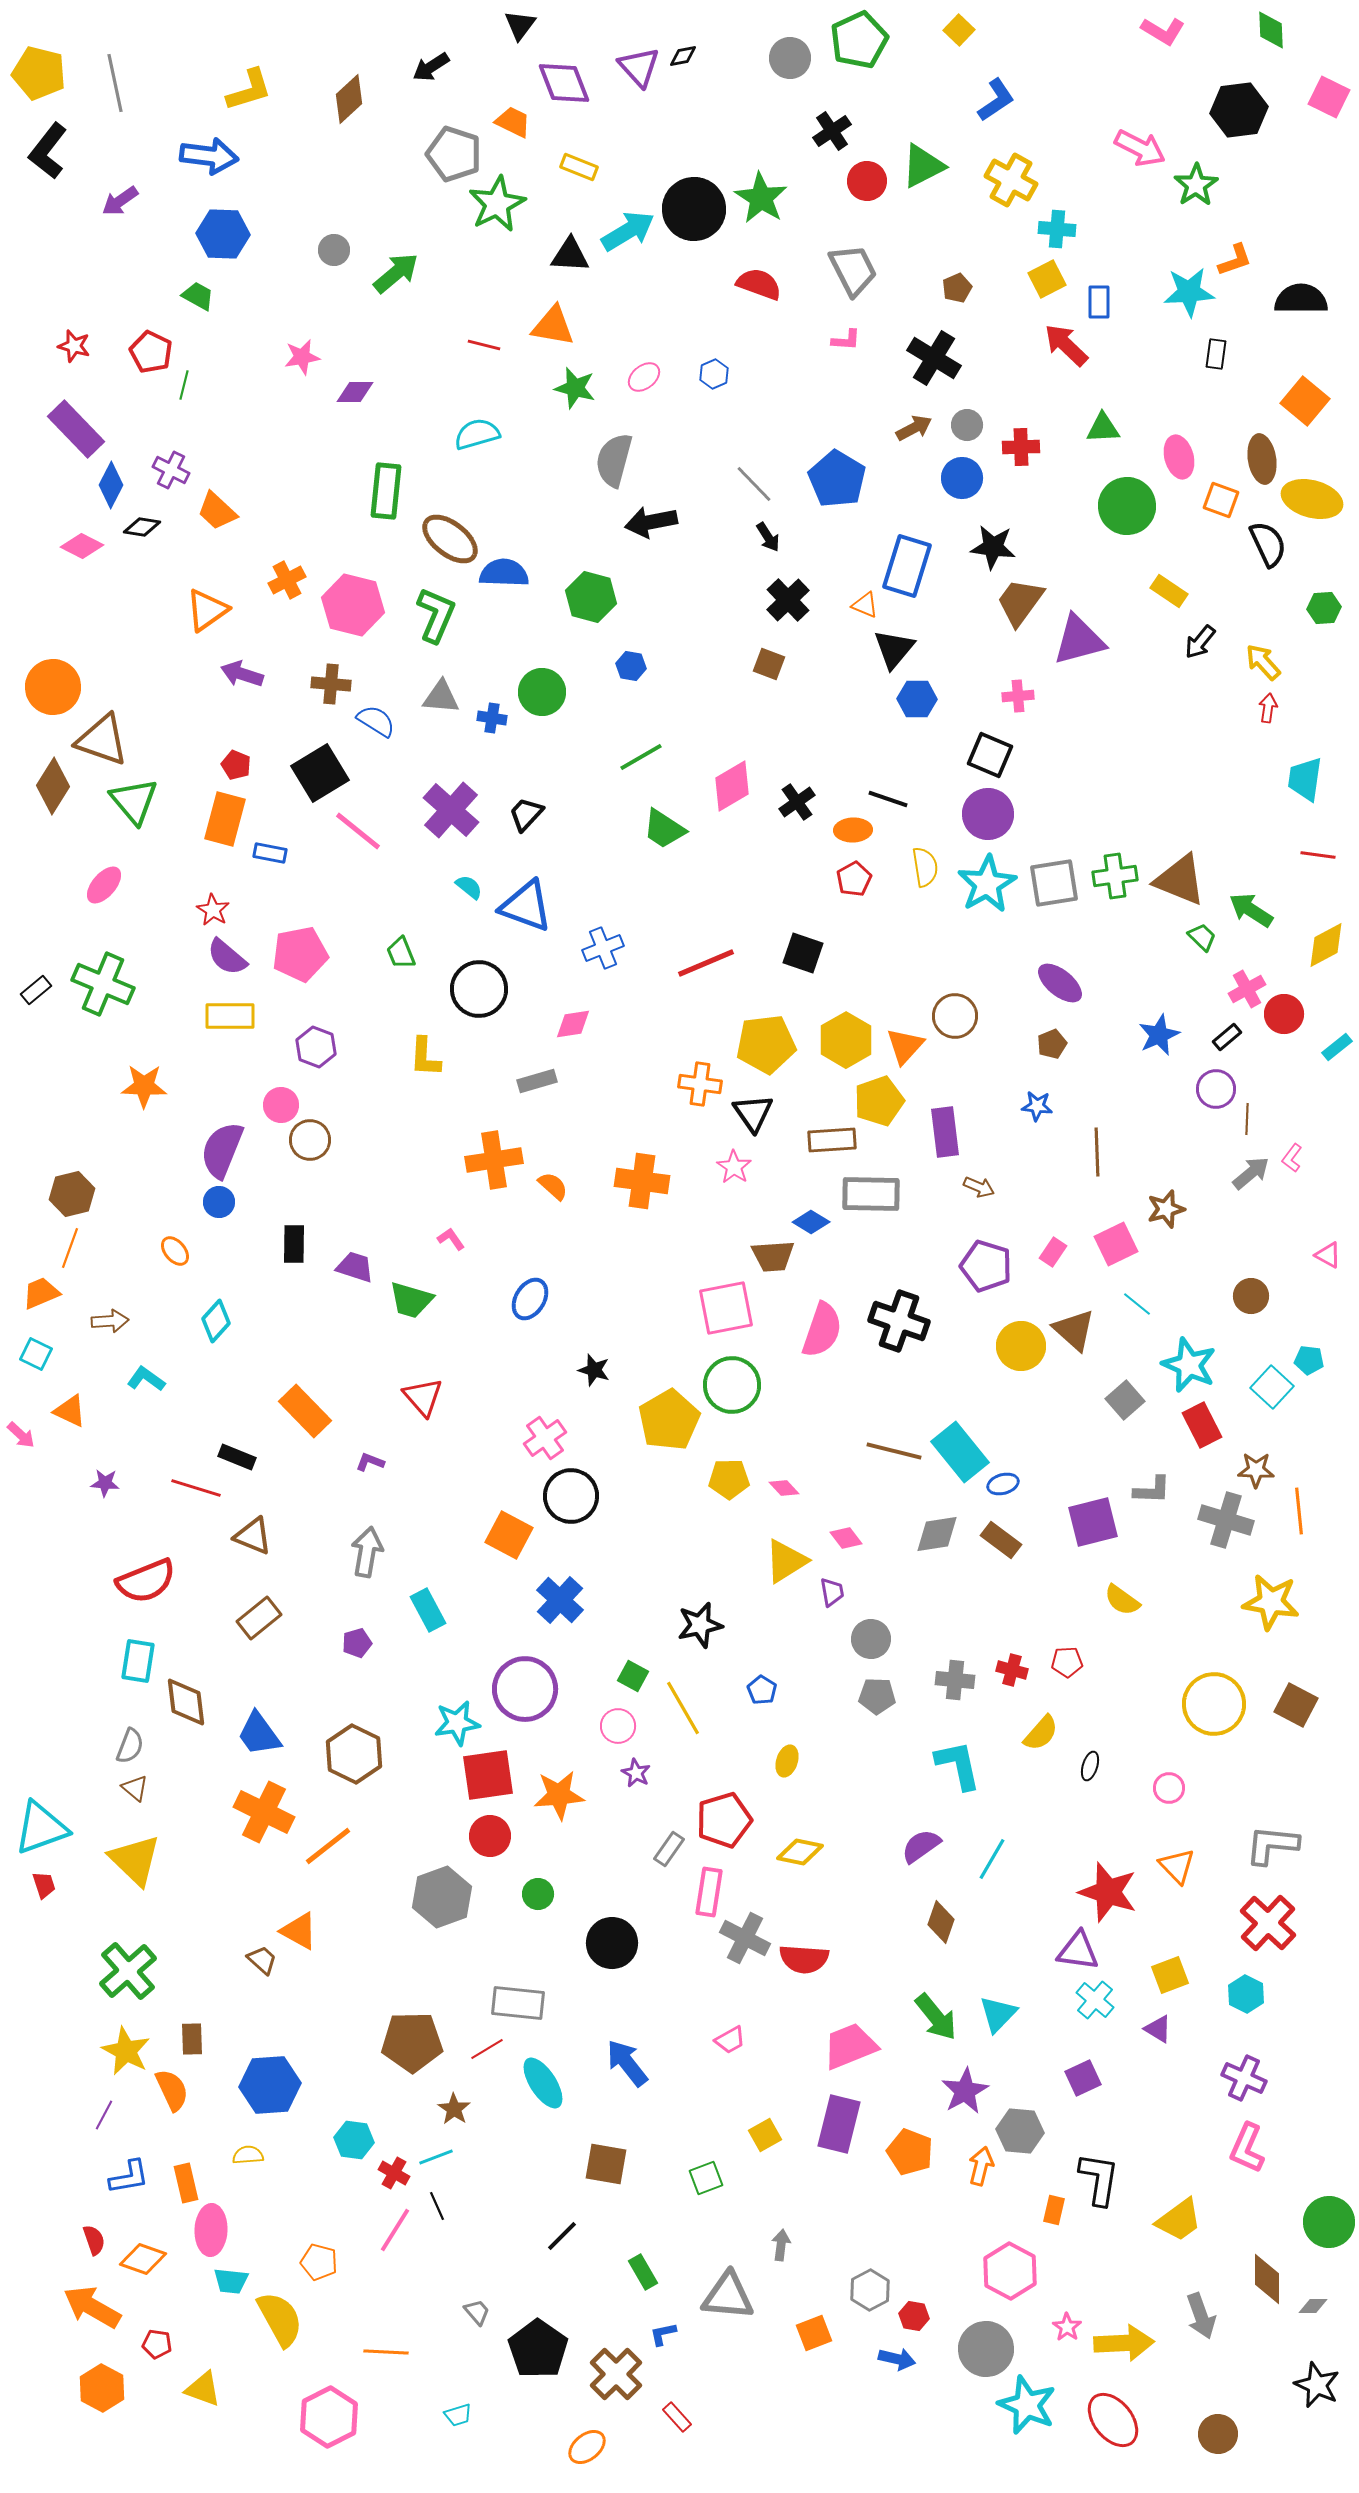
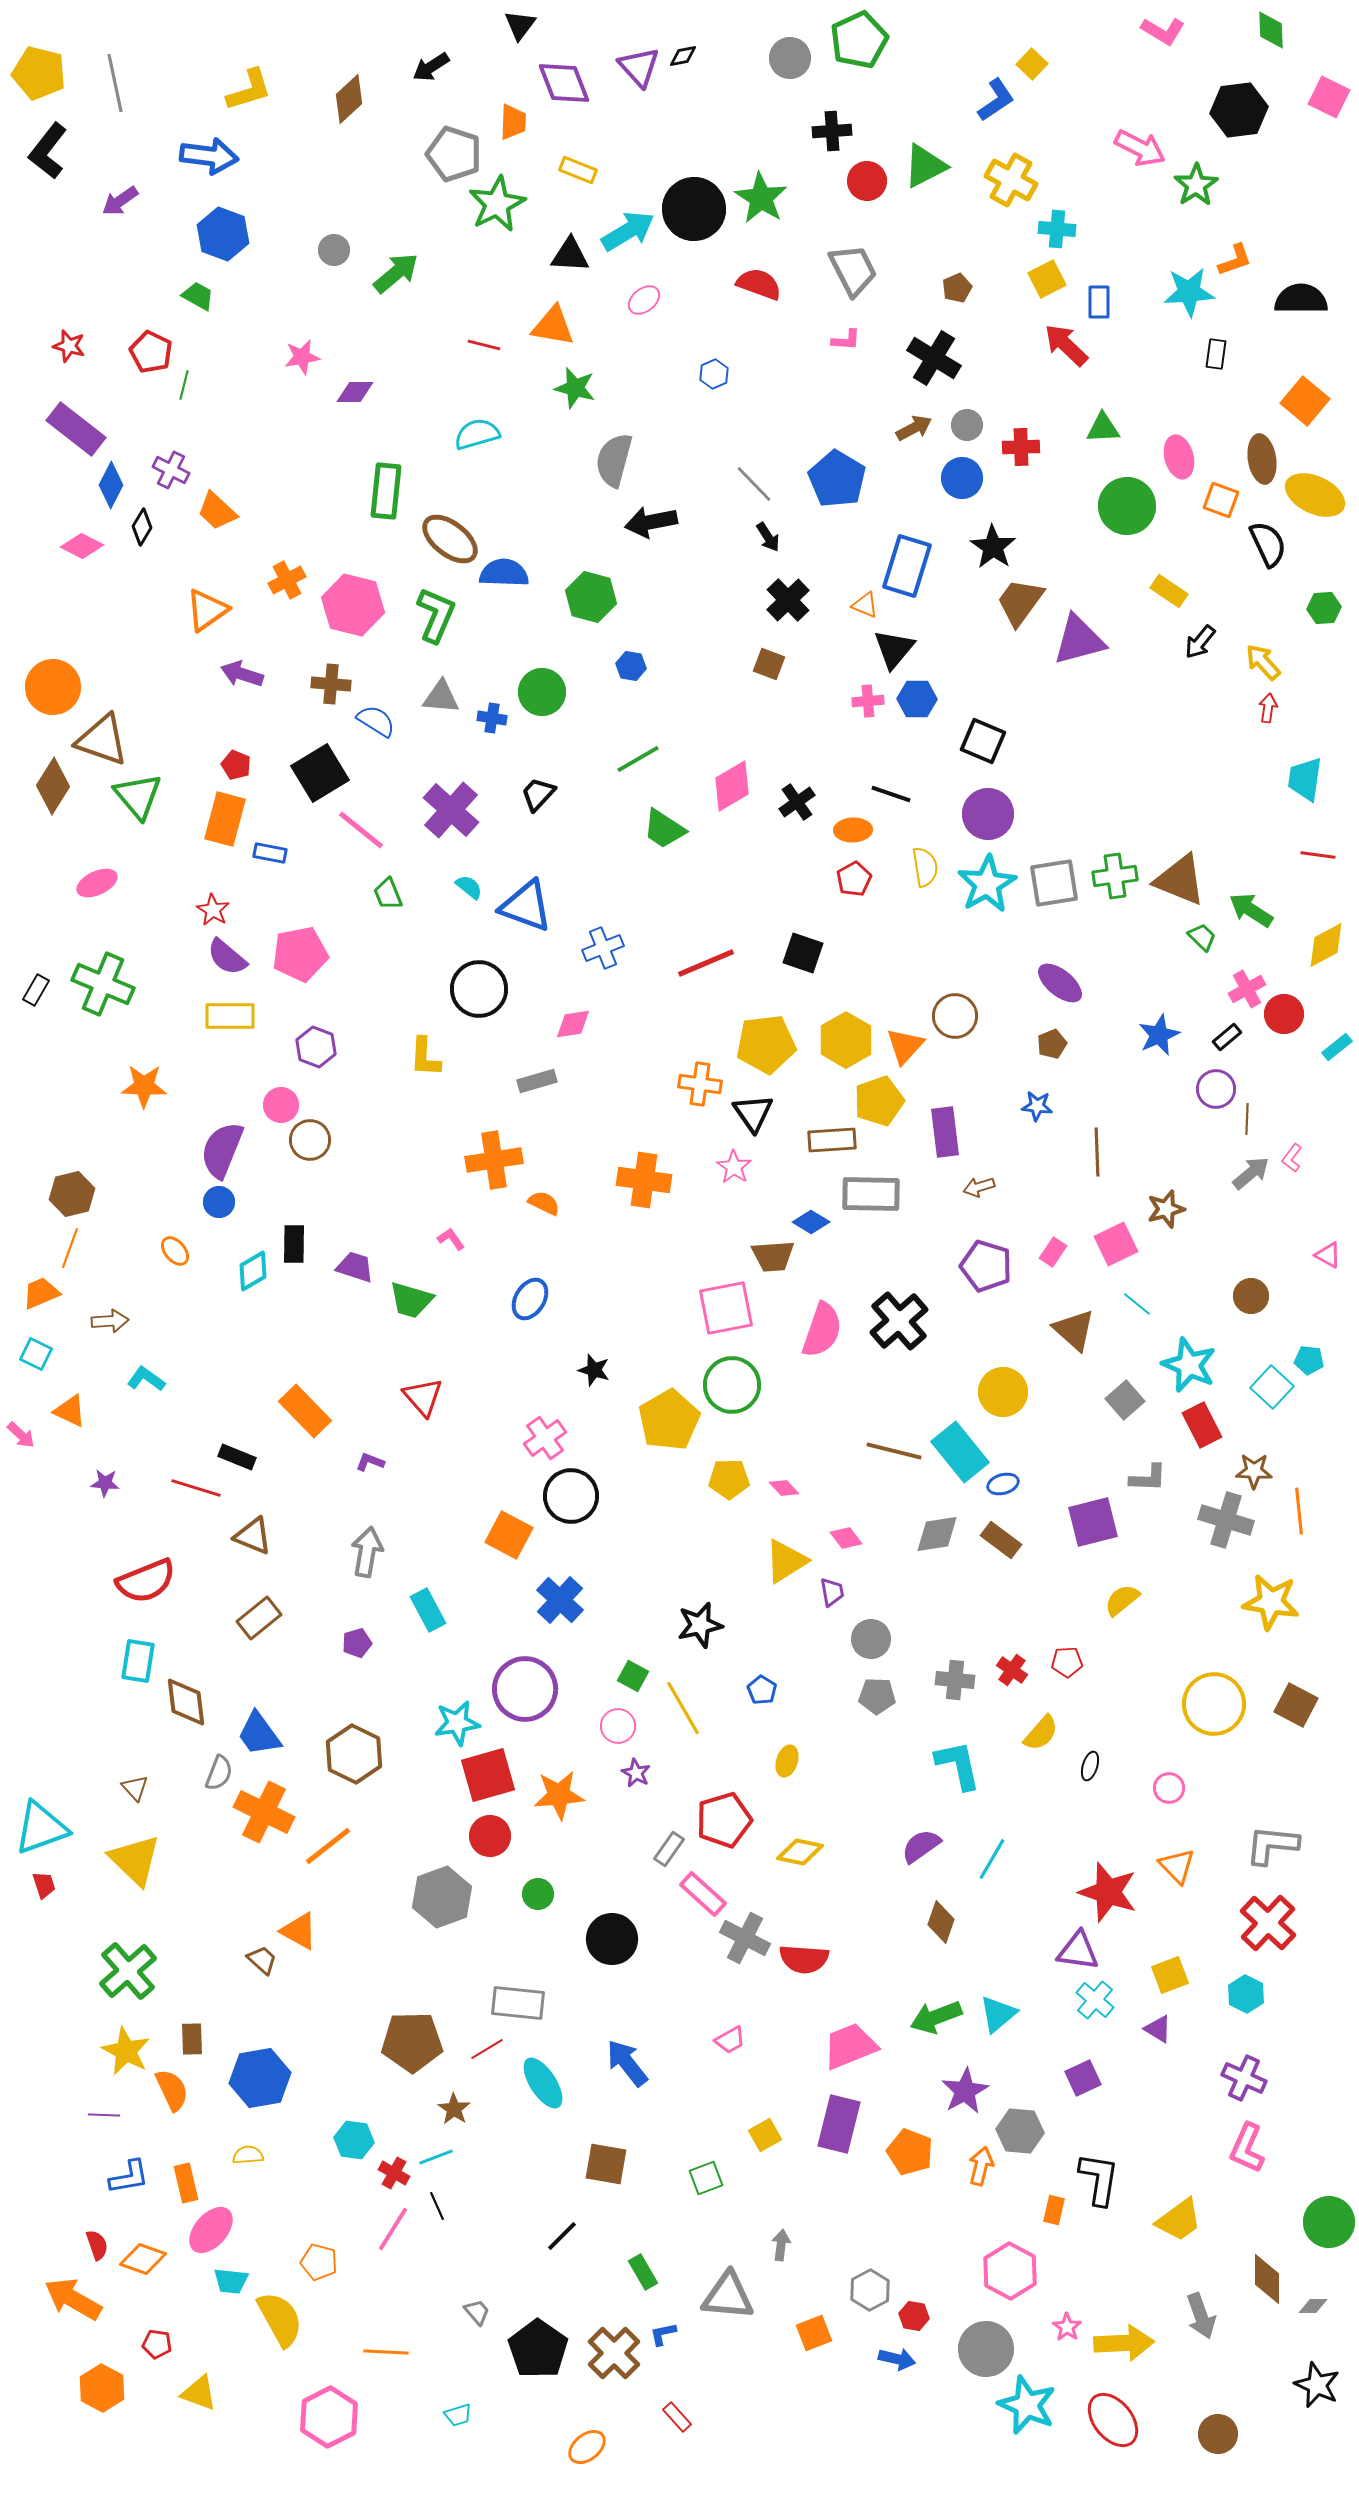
yellow square at (959, 30): moved 73 px right, 34 px down
orange trapezoid at (513, 122): rotated 66 degrees clockwise
black cross at (832, 131): rotated 30 degrees clockwise
green triangle at (923, 166): moved 2 px right
yellow rectangle at (579, 167): moved 1 px left, 3 px down
blue hexagon at (223, 234): rotated 18 degrees clockwise
red star at (74, 346): moved 5 px left
pink ellipse at (644, 377): moved 77 px up
purple rectangle at (76, 429): rotated 8 degrees counterclockwise
yellow ellipse at (1312, 499): moved 3 px right, 4 px up; rotated 10 degrees clockwise
black diamond at (142, 527): rotated 69 degrees counterclockwise
black star at (993, 547): rotated 27 degrees clockwise
pink cross at (1018, 696): moved 150 px left, 5 px down
black square at (990, 755): moved 7 px left, 14 px up
green line at (641, 757): moved 3 px left, 2 px down
black line at (888, 799): moved 3 px right, 5 px up
green triangle at (134, 801): moved 4 px right, 5 px up
black trapezoid at (526, 814): moved 12 px right, 20 px up
pink line at (358, 831): moved 3 px right, 1 px up
pink ellipse at (104, 885): moved 7 px left, 2 px up; rotated 24 degrees clockwise
green trapezoid at (401, 953): moved 13 px left, 59 px up
black rectangle at (36, 990): rotated 20 degrees counterclockwise
orange cross at (642, 1181): moved 2 px right, 1 px up
orange semicircle at (553, 1186): moved 9 px left, 17 px down; rotated 16 degrees counterclockwise
brown arrow at (979, 1187): rotated 140 degrees clockwise
cyan diamond at (216, 1321): moved 37 px right, 50 px up; rotated 18 degrees clockwise
black cross at (899, 1321): rotated 30 degrees clockwise
yellow circle at (1021, 1346): moved 18 px left, 46 px down
brown star at (1256, 1470): moved 2 px left, 1 px down
gray L-shape at (1152, 1490): moved 4 px left, 12 px up
yellow semicircle at (1122, 1600): rotated 105 degrees clockwise
red cross at (1012, 1670): rotated 20 degrees clockwise
gray semicircle at (130, 1746): moved 89 px right, 27 px down
red square at (488, 1775): rotated 8 degrees counterclockwise
brown triangle at (135, 1788): rotated 8 degrees clockwise
pink rectangle at (709, 1892): moved 6 px left, 2 px down; rotated 57 degrees counterclockwise
black circle at (612, 1943): moved 4 px up
cyan triangle at (998, 2014): rotated 6 degrees clockwise
green arrow at (936, 2017): rotated 108 degrees clockwise
blue hexagon at (270, 2085): moved 10 px left, 7 px up; rotated 6 degrees counterclockwise
purple line at (104, 2115): rotated 64 degrees clockwise
pink ellipse at (211, 2230): rotated 39 degrees clockwise
pink line at (395, 2230): moved 2 px left, 1 px up
red semicircle at (94, 2240): moved 3 px right, 5 px down
orange arrow at (92, 2307): moved 19 px left, 8 px up
brown cross at (616, 2374): moved 2 px left, 21 px up
yellow triangle at (203, 2389): moved 4 px left, 4 px down
